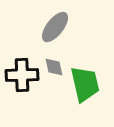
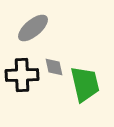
gray ellipse: moved 22 px left, 1 px down; rotated 12 degrees clockwise
